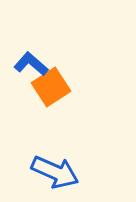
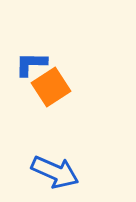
blue L-shape: rotated 40 degrees counterclockwise
